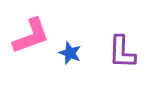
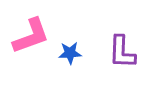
blue star: rotated 25 degrees counterclockwise
